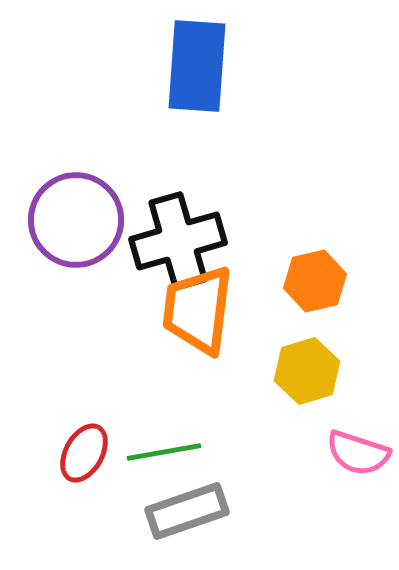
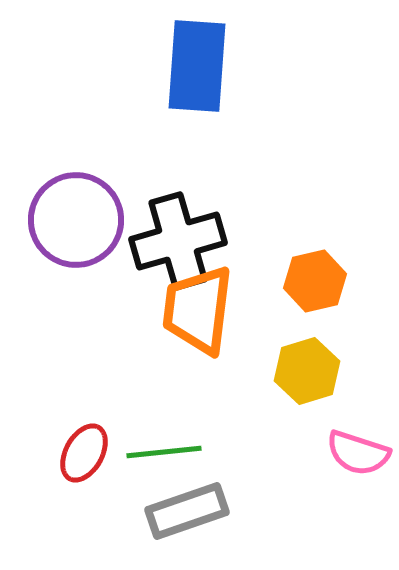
green line: rotated 4 degrees clockwise
